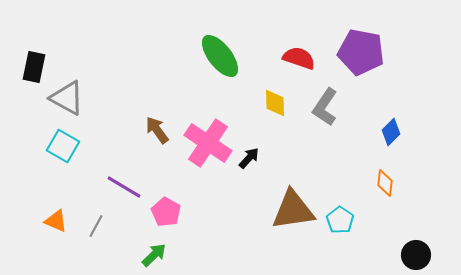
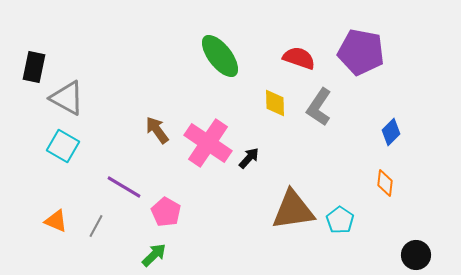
gray L-shape: moved 6 px left
